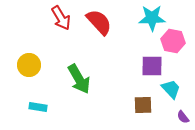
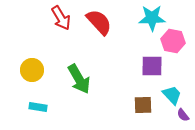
yellow circle: moved 3 px right, 5 px down
cyan trapezoid: moved 1 px right, 6 px down
purple semicircle: moved 2 px up
